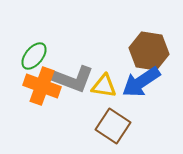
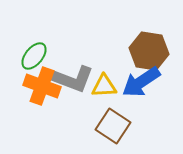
yellow triangle: rotated 12 degrees counterclockwise
